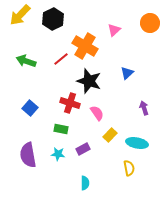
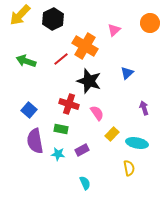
red cross: moved 1 px left, 1 px down
blue square: moved 1 px left, 2 px down
yellow rectangle: moved 2 px right, 1 px up
purple rectangle: moved 1 px left, 1 px down
purple semicircle: moved 7 px right, 14 px up
cyan semicircle: rotated 24 degrees counterclockwise
